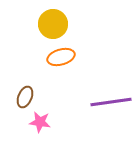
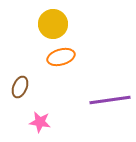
brown ellipse: moved 5 px left, 10 px up
purple line: moved 1 px left, 2 px up
